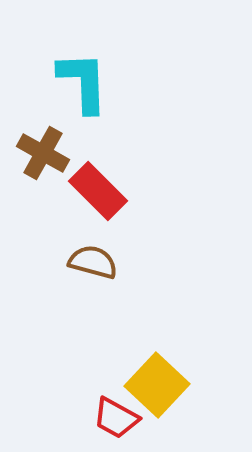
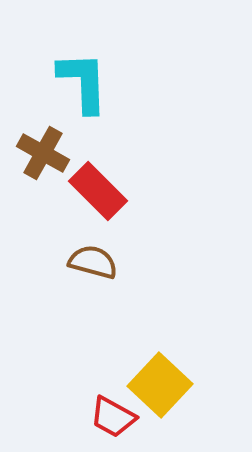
yellow square: moved 3 px right
red trapezoid: moved 3 px left, 1 px up
